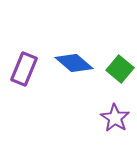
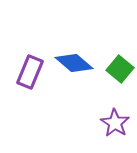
purple rectangle: moved 6 px right, 3 px down
purple star: moved 5 px down
